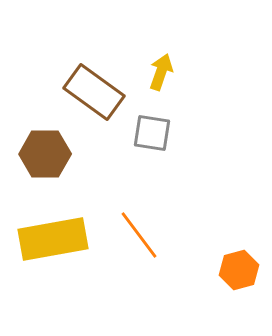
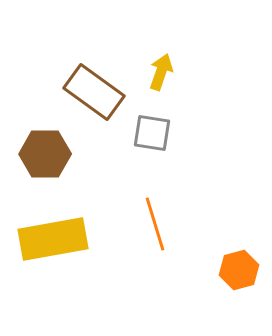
orange line: moved 16 px right, 11 px up; rotated 20 degrees clockwise
